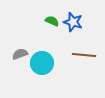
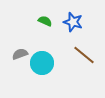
green semicircle: moved 7 px left
brown line: rotated 35 degrees clockwise
